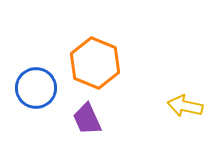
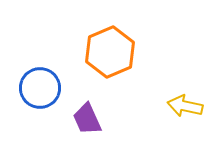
orange hexagon: moved 15 px right, 11 px up; rotated 15 degrees clockwise
blue circle: moved 4 px right
